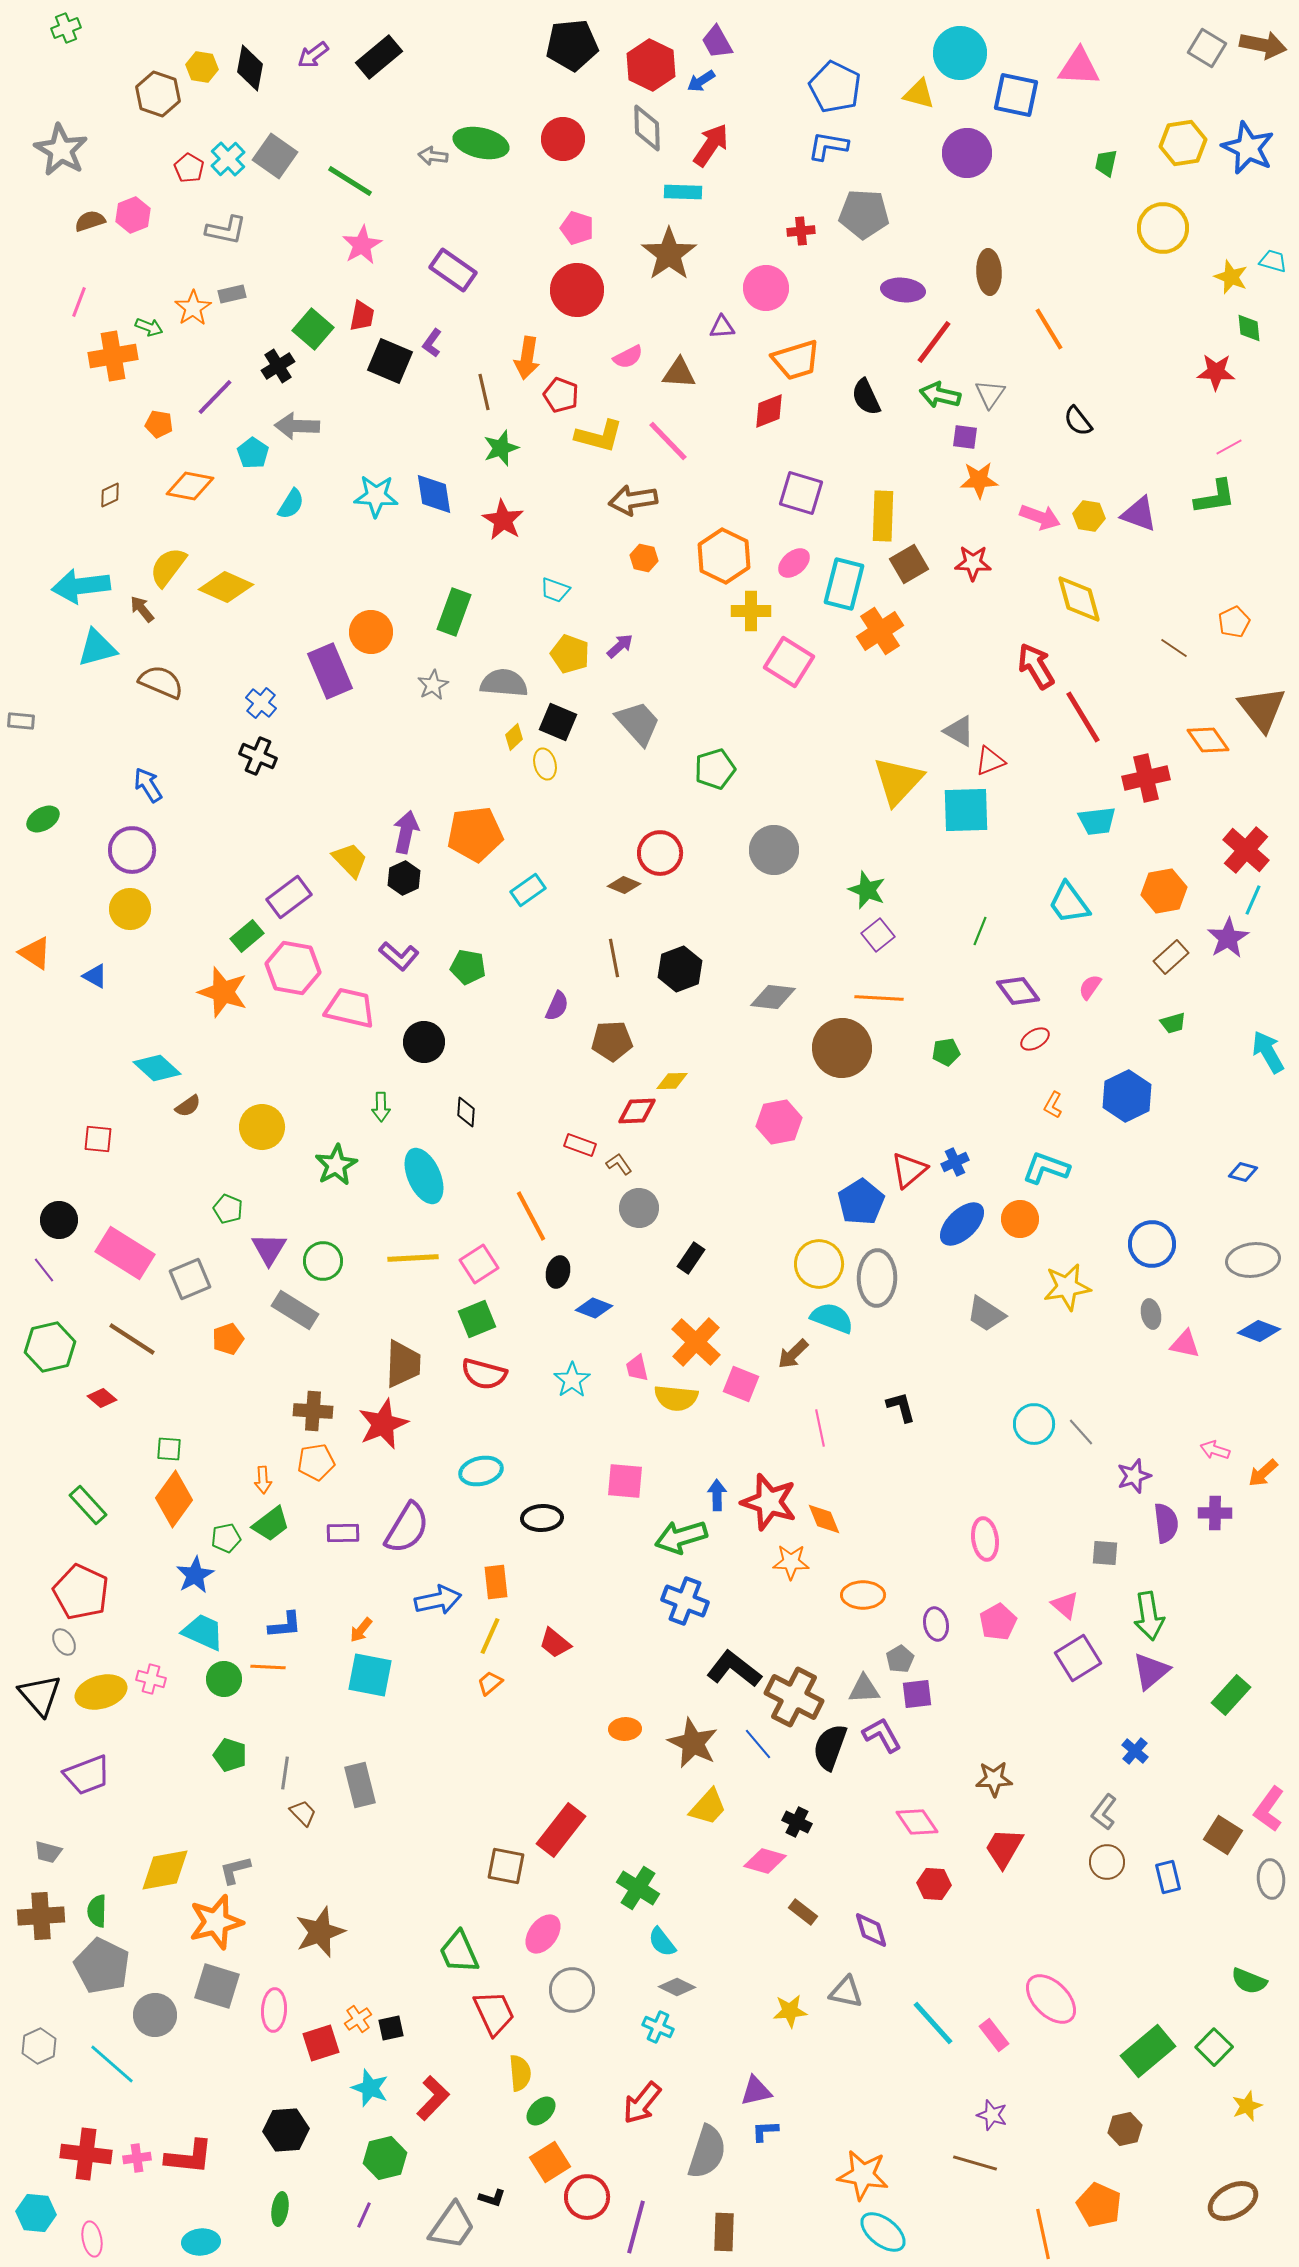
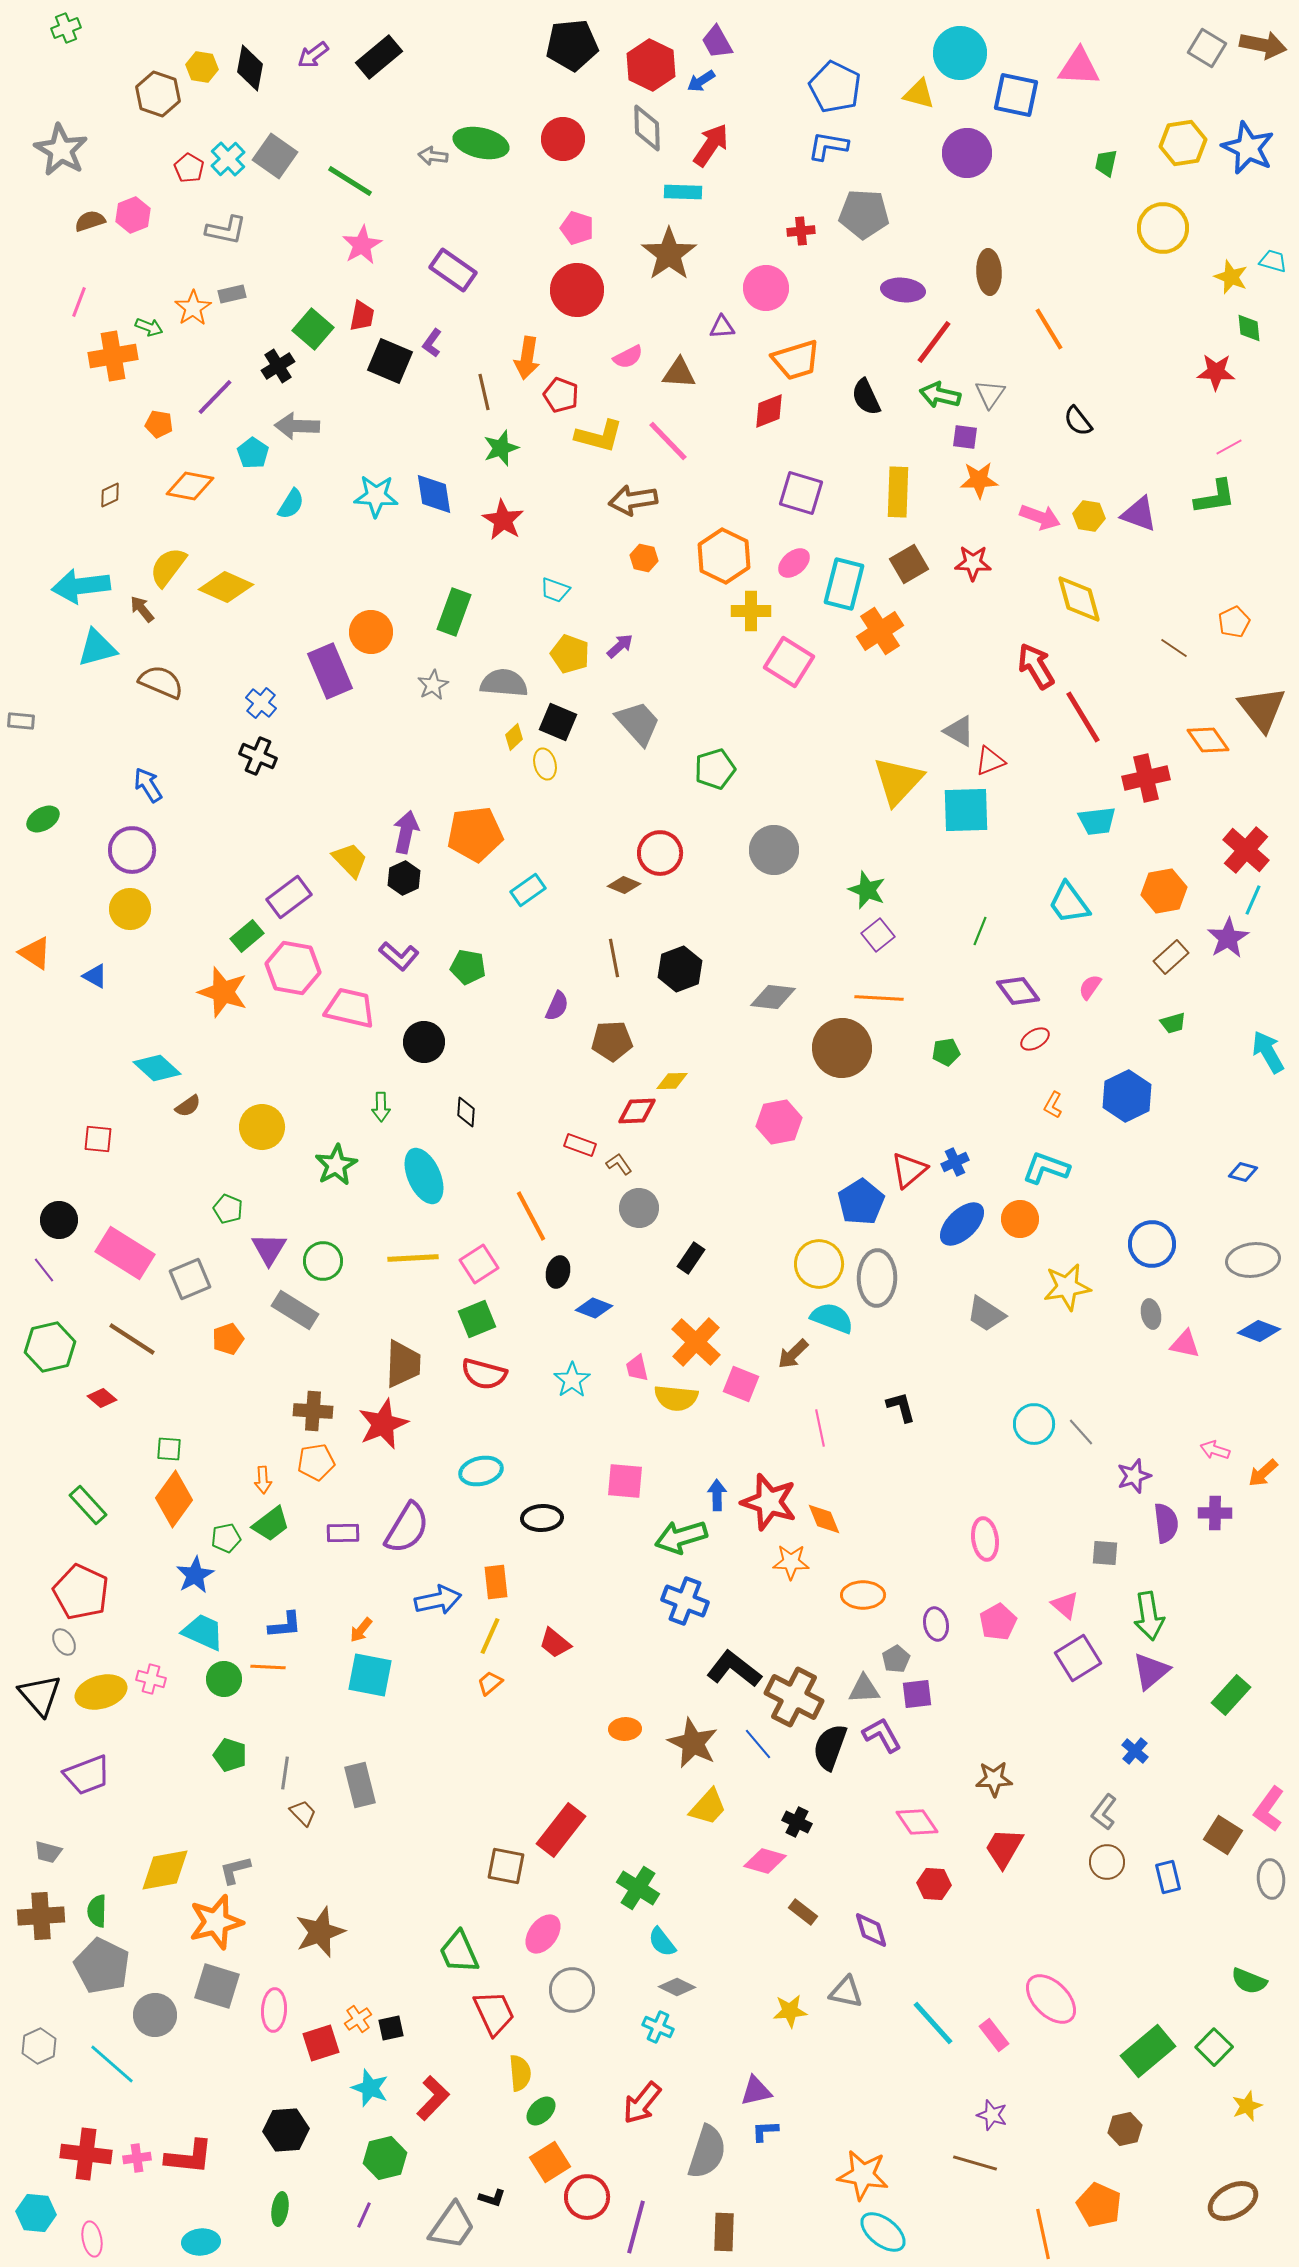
yellow rectangle at (883, 516): moved 15 px right, 24 px up
gray pentagon at (900, 1659): moved 4 px left
